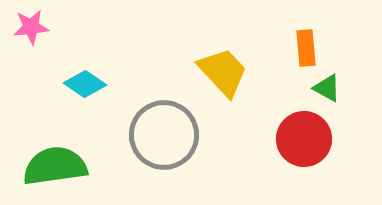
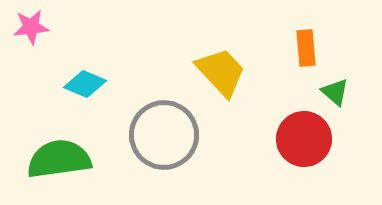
yellow trapezoid: moved 2 px left
cyan diamond: rotated 12 degrees counterclockwise
green triangle: moved 8 px right, 4 px down; rotated 12 degrees clockwise
green semicircle: moved 4 px right, 7 px up
